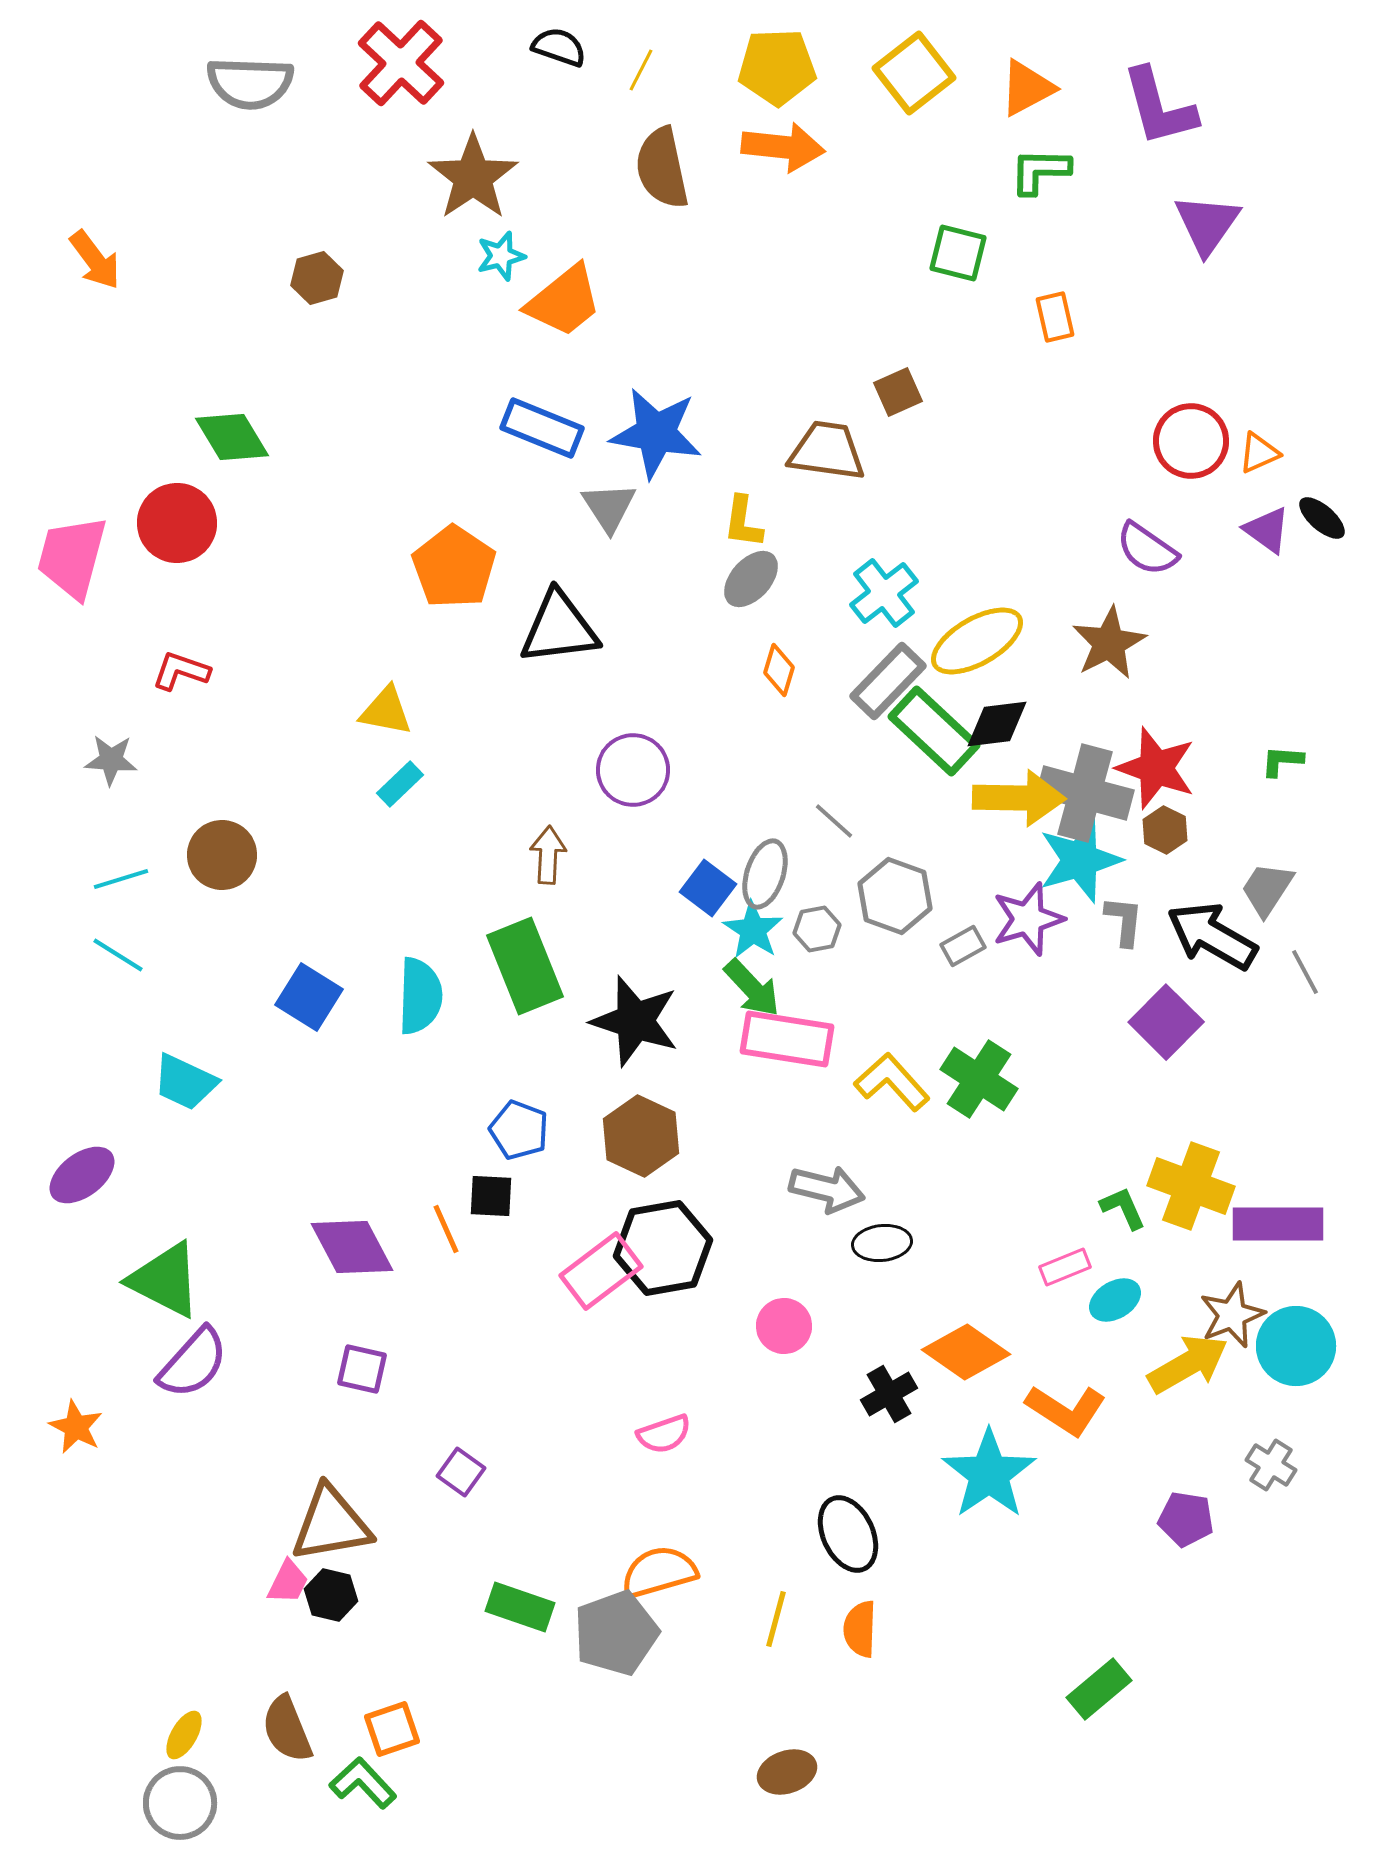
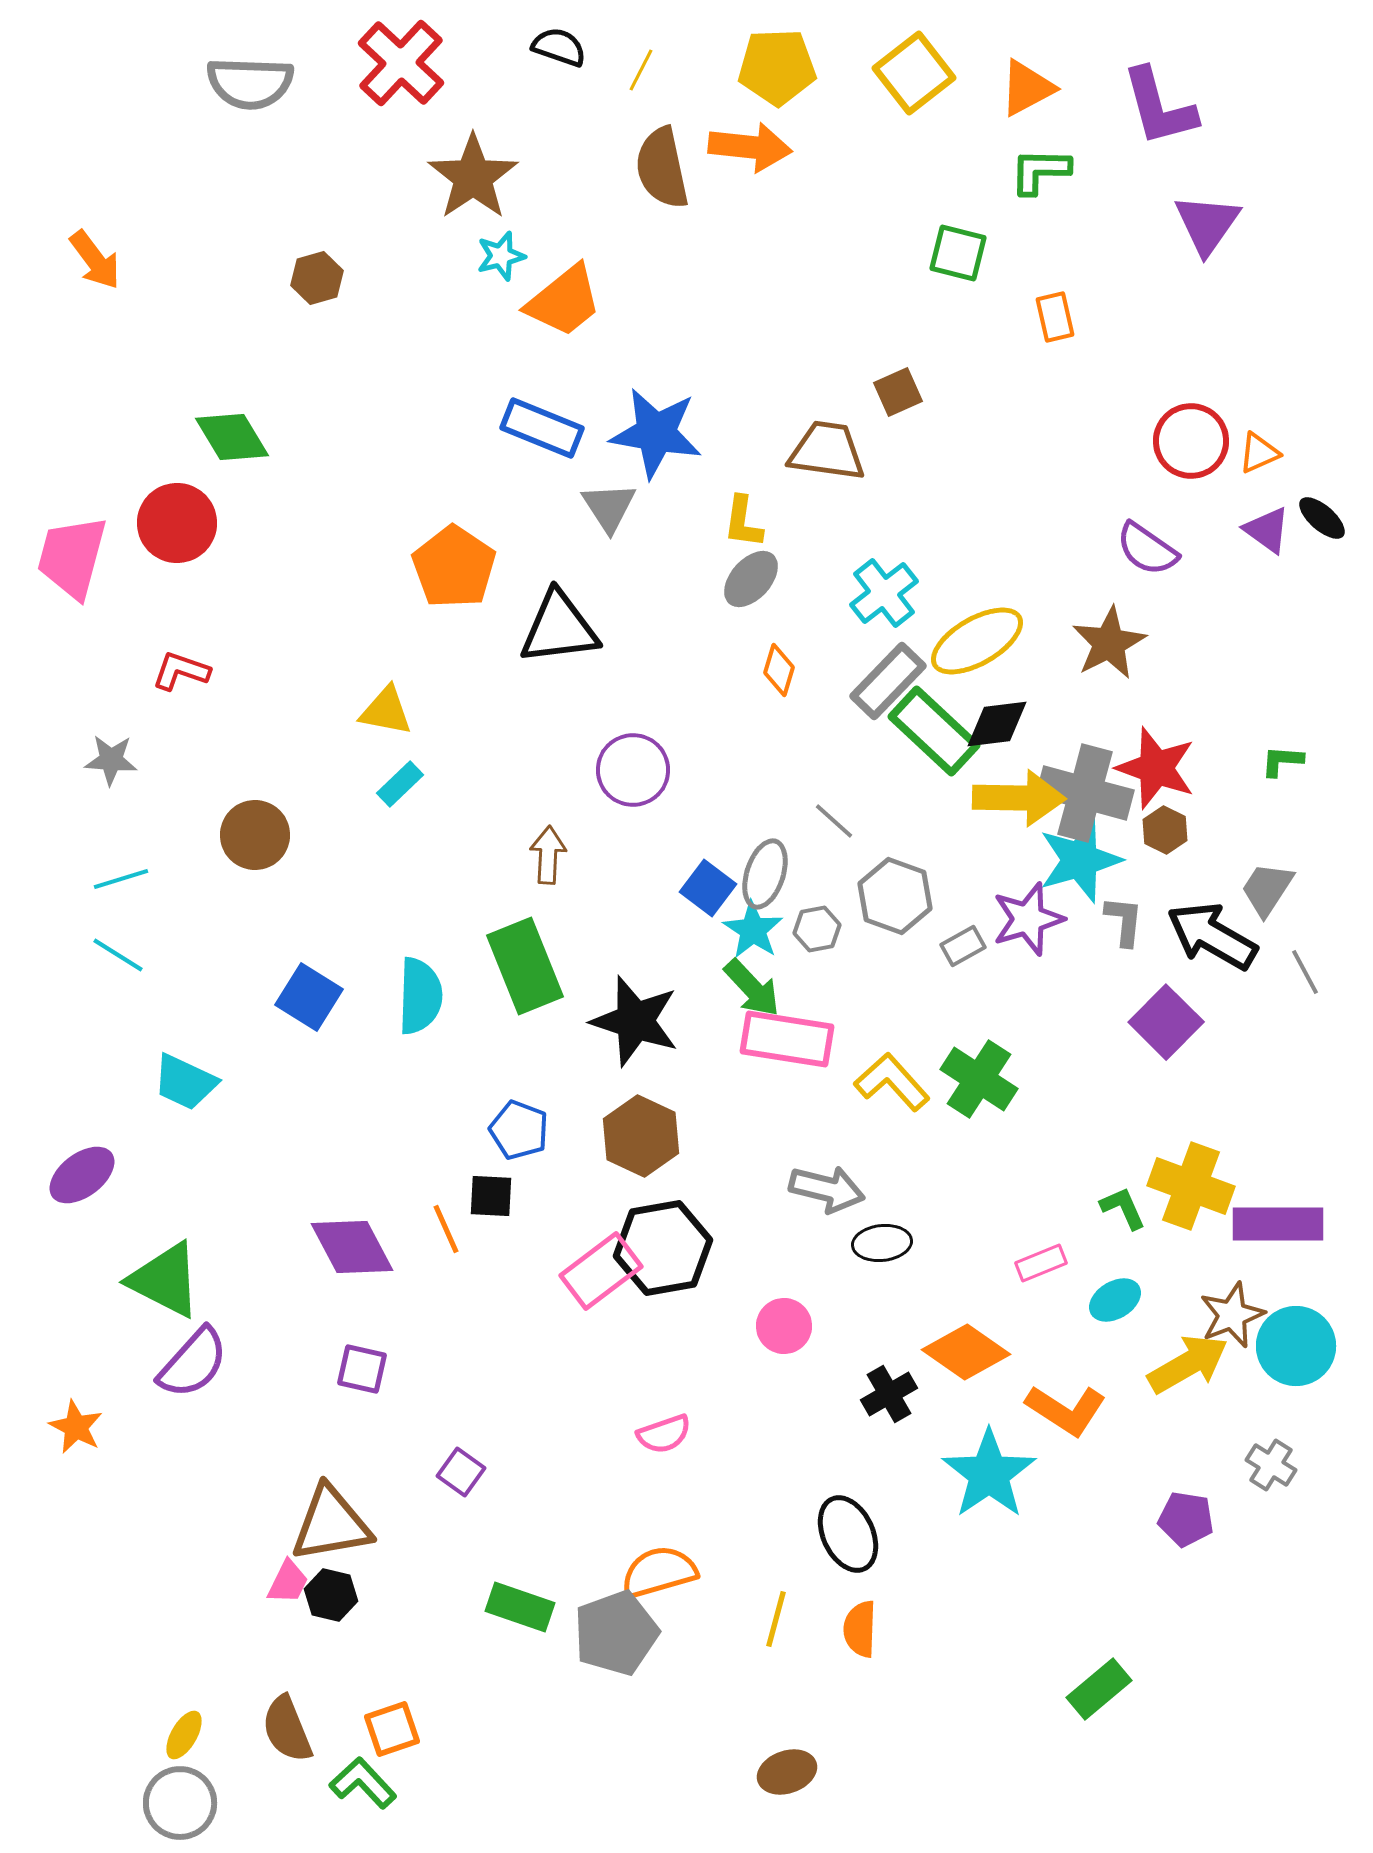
orange arrow at (783, 147): moved 33 px left
brown circle at (222, 855): moved 33 px right, 20 px up
pink rectangle at (1065, 1267): moved 24 px left, 4 px up
